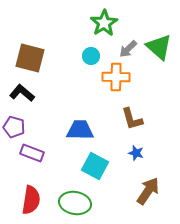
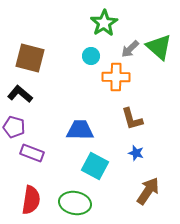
gray arrow: moved 2 px right
black L-shape: moved 2 px left, 1 px down
